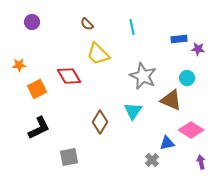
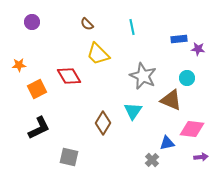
brown diamond: moved 3 px right, 1 px down
pink diamond: moved 1 px right, 1 px up; rotated 25 degrees counterclockwise
gray square: rotated 24 degrees clockwise
purple arrow: moved 5 px up; rotated 96 degrees clockwise
